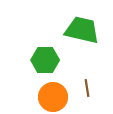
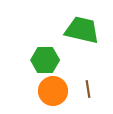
brown line: moved 1 px right, 1 px down
orange circle: moved 6 px up
